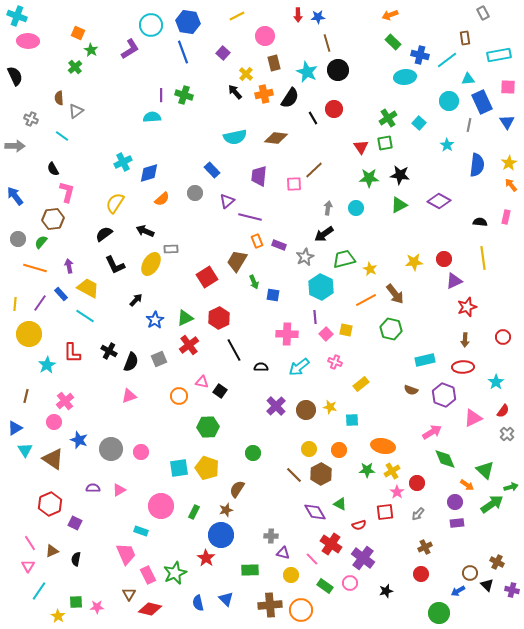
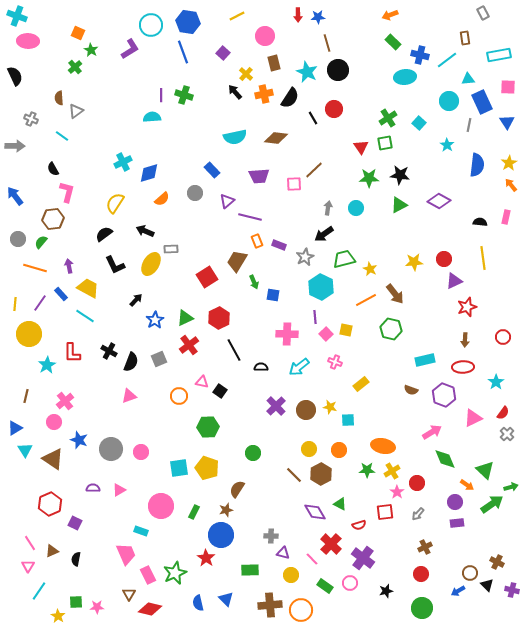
purple trapezoid at (259, 176): rotated 100 degrees counterclockwise
red semicircle at (503, 411): moved 2 px down
cyan square at (352, 420): moved 4 px left
red cross at (331, 544): rotated 10 degrees clockwise
green circle at (439, 613): moved 17 px left, 5 px up
